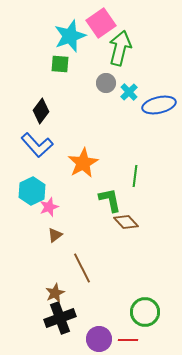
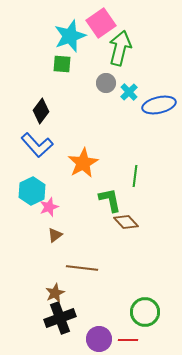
green square: moved 2 px right
brown line: rotated 56 degrees counterclockwise
